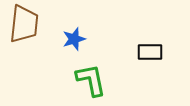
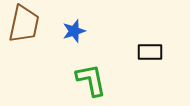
brown trapezoid: rotated 6 degrees clockwise
blue star: moved 8 px up
